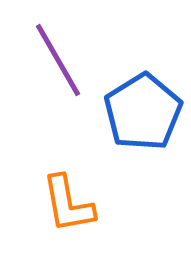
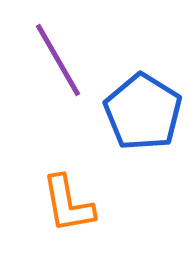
blue pentagon: rotated 8 degrees counterclockwise
